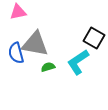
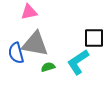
pink triangle: moved 11 px right
black square: rotated 30 degrees counterclockwise
